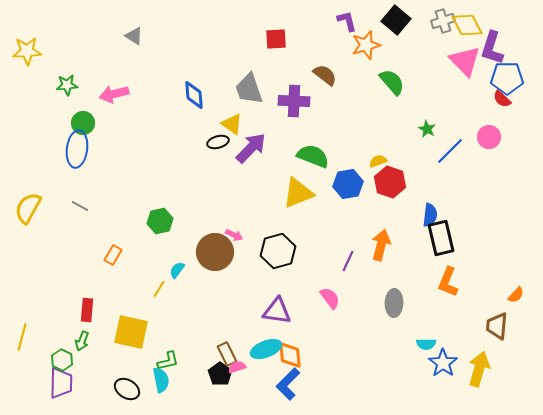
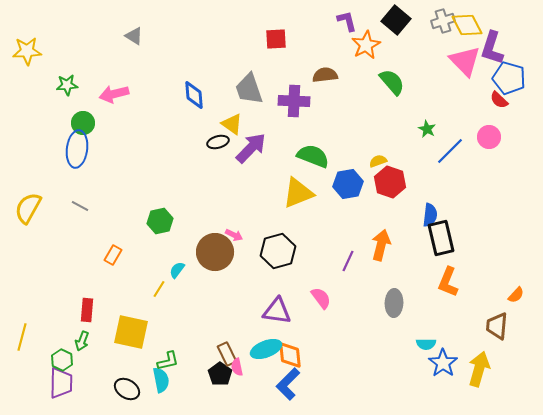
orange star at (366, 45): rotated 12 degrees counterclockwise
brown semicircle at (325, 75): rotated 45 degrees counterclockwise
blue pentagon at (507, 78): moved 2 px right; rotated 16 degrees clockwise
red semicircle at (502, 99): moved 3 px left, 1 px down
pink semicircle at (330, 298): moved 9 px left
pink semicircle at (237, 367): rotated 84 degrees counterclockwise
